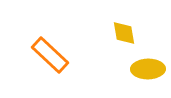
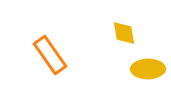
orange rectangle: rotated 12 degrees clockwise
